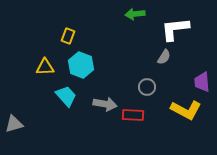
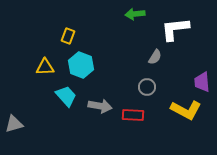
gray semicircle: moved 9 px left
gray arrow: moved 5 px left, 2 px down
